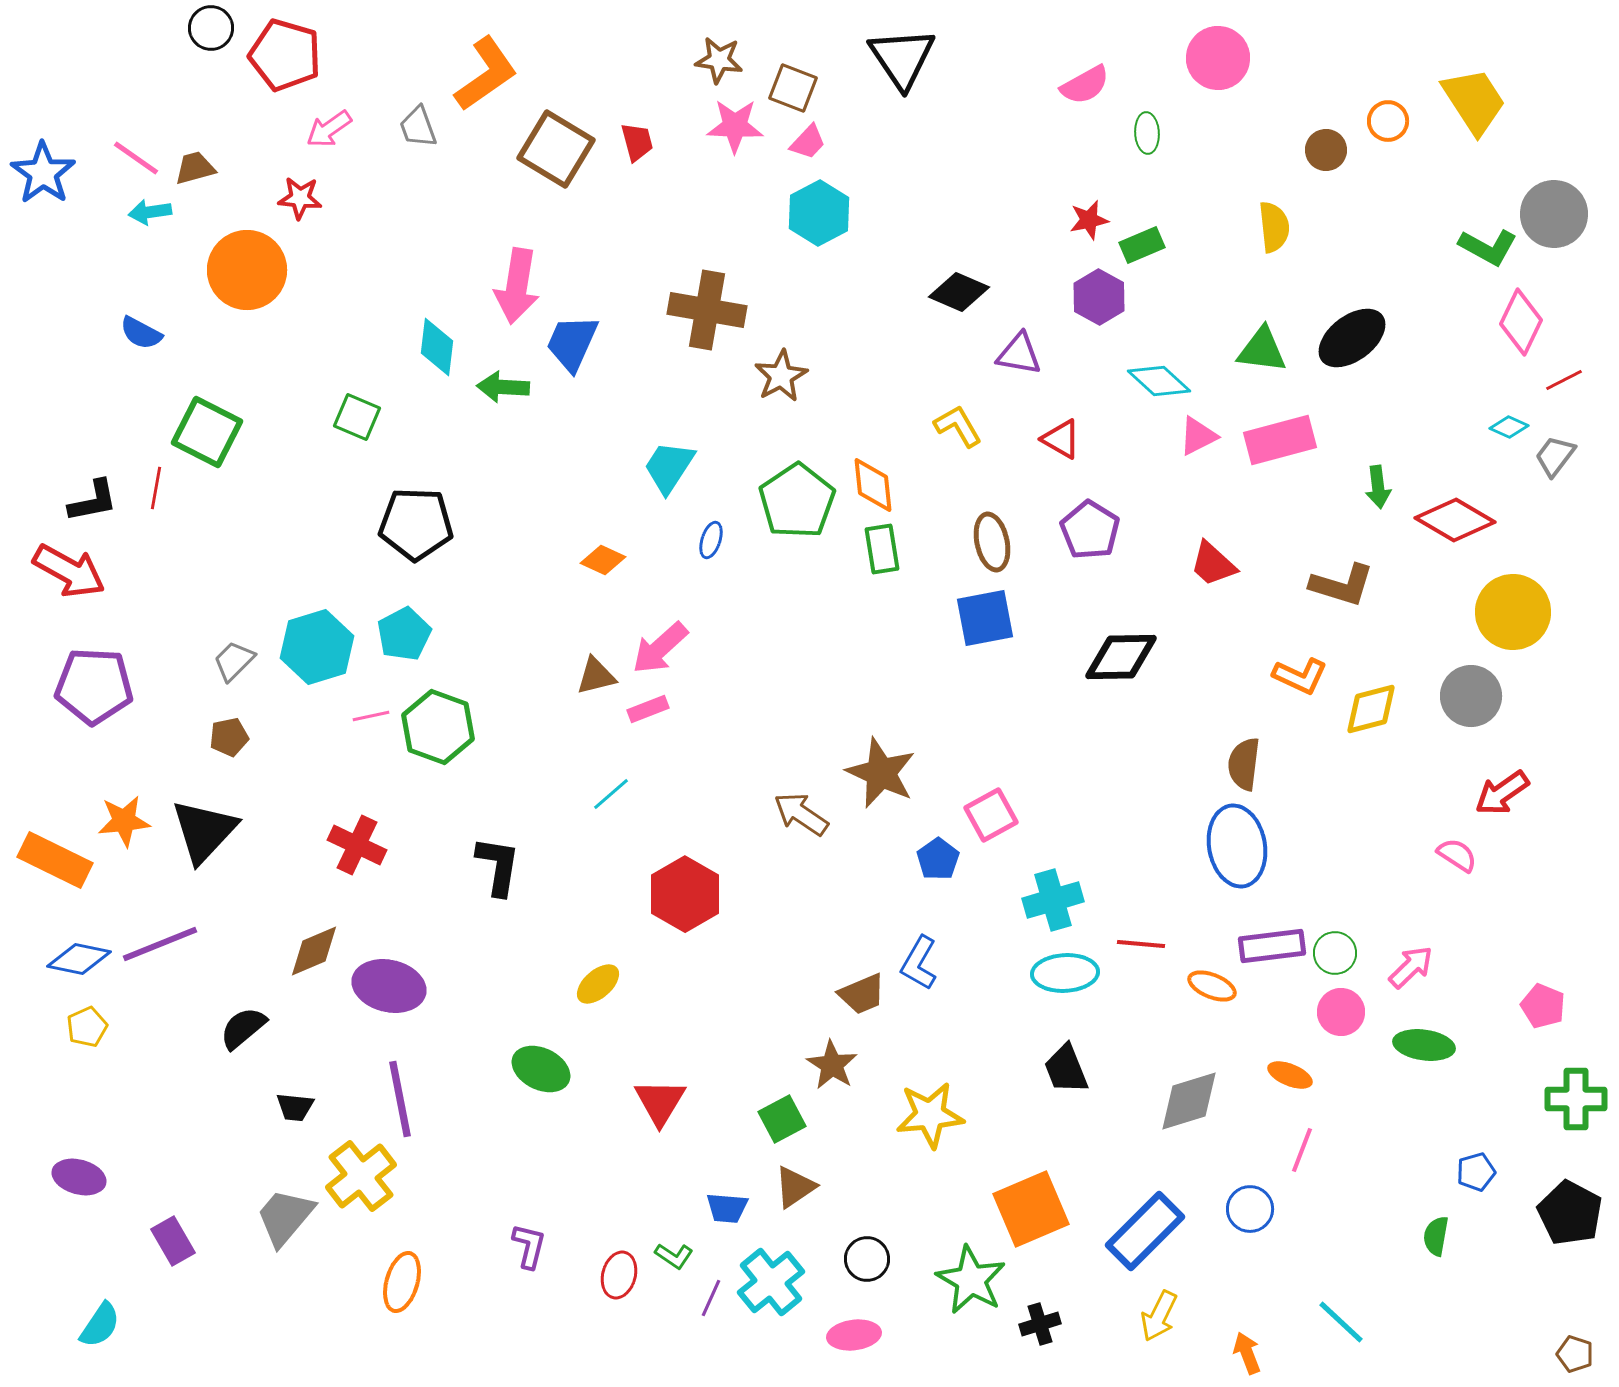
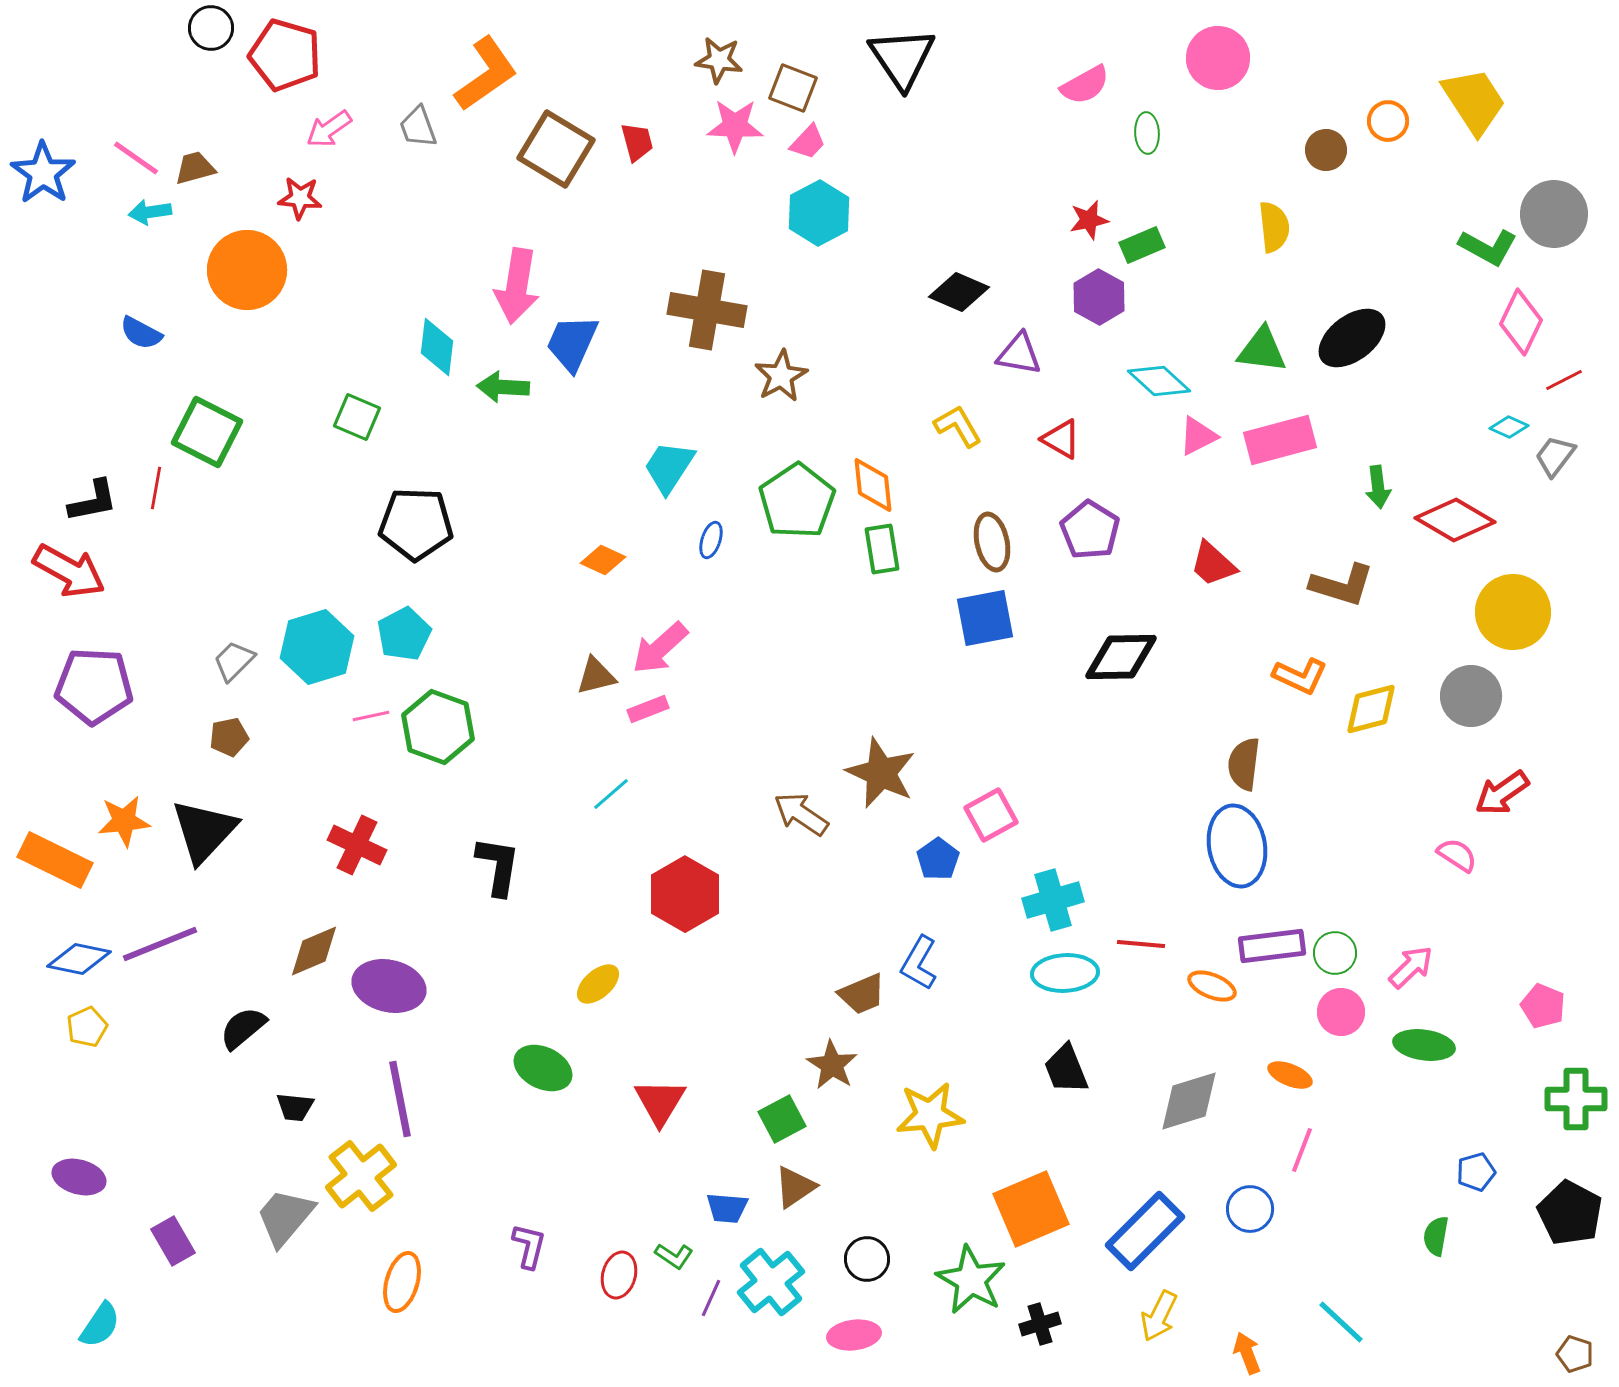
green ellipse at (541, 1069): moved 2 px right, 1 px up
